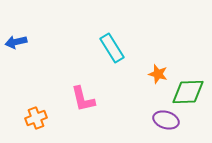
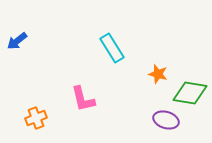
blue arrow: moved 1 px right, 1 px up; rotated 25 degrees counterclockwise
green diamond: moved 2 px right, 1 px down; rotated 12 degrees clockwise
